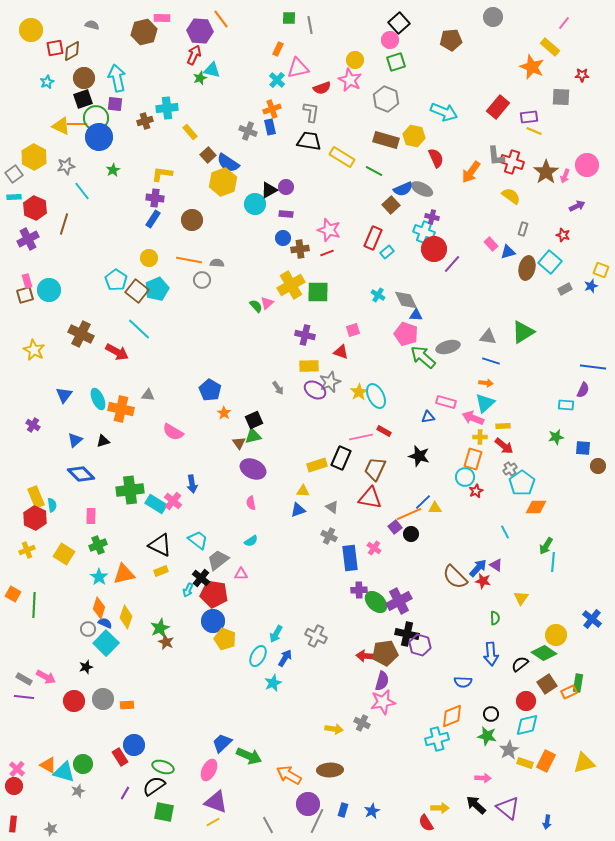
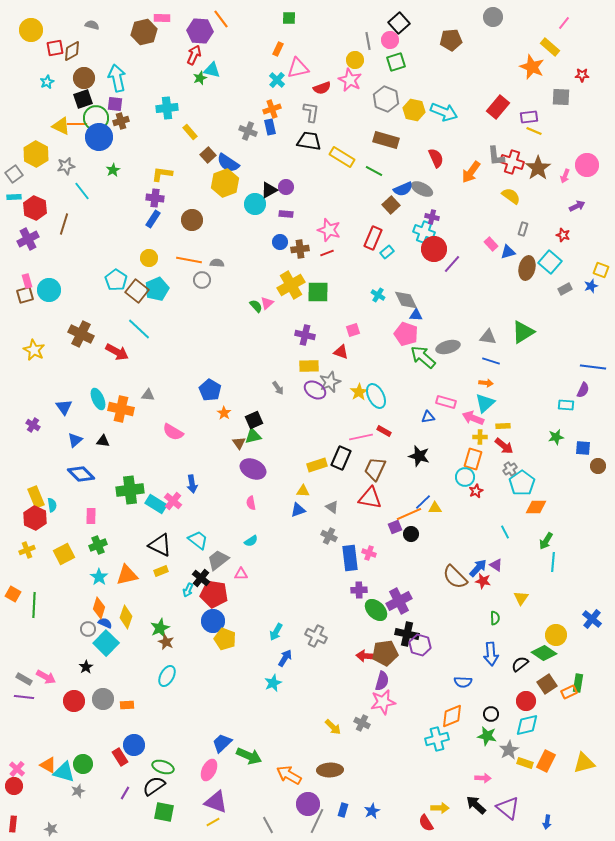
gray line at (310, 25): moved 58 px right, 16 px down
brown cross at (145, 121): moved 24 px left
yellow hexagon at (414, 136): moved 26 px up
yellow hexagon at (34, 157): moved 2 px right, 3 px up
brown star at (546, 172): moved 8 px left, 4 px up
yellow hexagon at (223, 182): moved 2 px right, 1 px down
blue circle at (283, 238): moved 3 px left, 4 px down
blue triangle at (64, 395): moved 12 px down; rotated 12 degrees counterclockwise
black triangle at (103, 441): rotated 24 degrees clockwise
purple square at (395, 527): rotated 16 degrees clockwise
green arrow at (546, 546): moved 5 px up
pink cross at (374, 548): moved 5 px left, 5 px down; rotated 16 degrees counterclockwise
yellow square at (64, 554): rotated 30 degrees clockwise
orange triangle at (124, 574): moved 3 px right, 1 px down
green ellipse at (376, 602): moved 8 px down
cyan arrow at (276, 634): moved 2 px up
cyan ellipse at (258, 656): moved 91 px left, 20 px down
black star at (86, 667): rotated 16 degrees counterclockwise
yellow arrow at (334, 729): moved 1 px left, 2 px up; rotated 36 degrees clockwise
